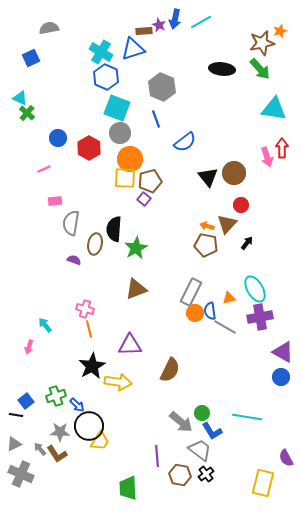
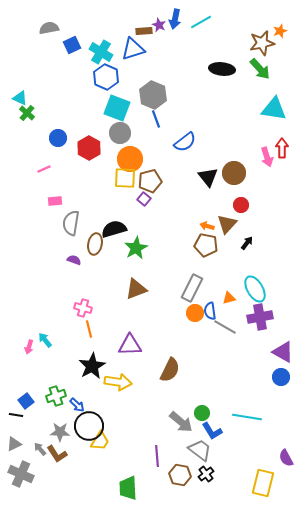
blue square at (31, 58): moved 41 px right, 13 px up
gray hexagon at (162, 87): moved 9 px left, 8 px down
black semicircle at (114, 229): rotated 70 degrees clockwise
gray rectangle at (191, 292): moved 1 px right, 4 px up
pink cross at (85, 309): moved 2 px left, 1 px up
cyan arrow at (45, 325): moved 15 px down
